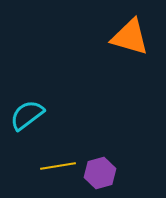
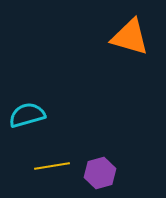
cyan semicircle: rotated 21 degrees clockwise
yellow line: moved 6 px left
